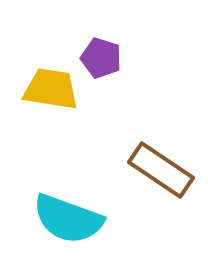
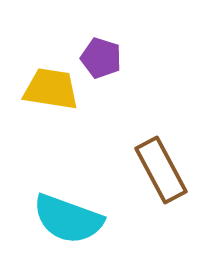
brown rectangle: rotated 28 degrees clockwise
